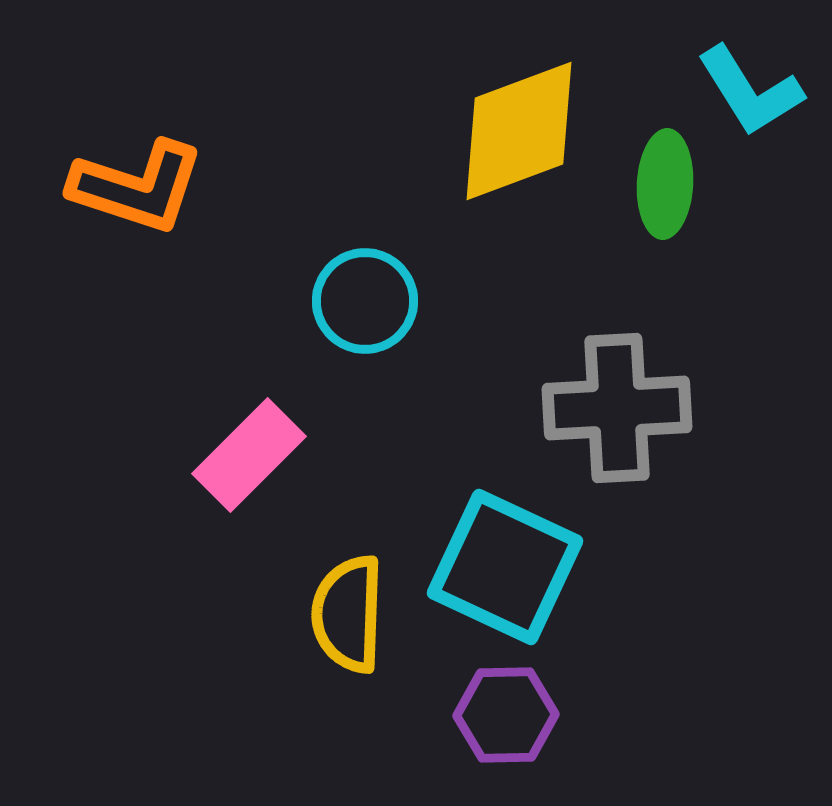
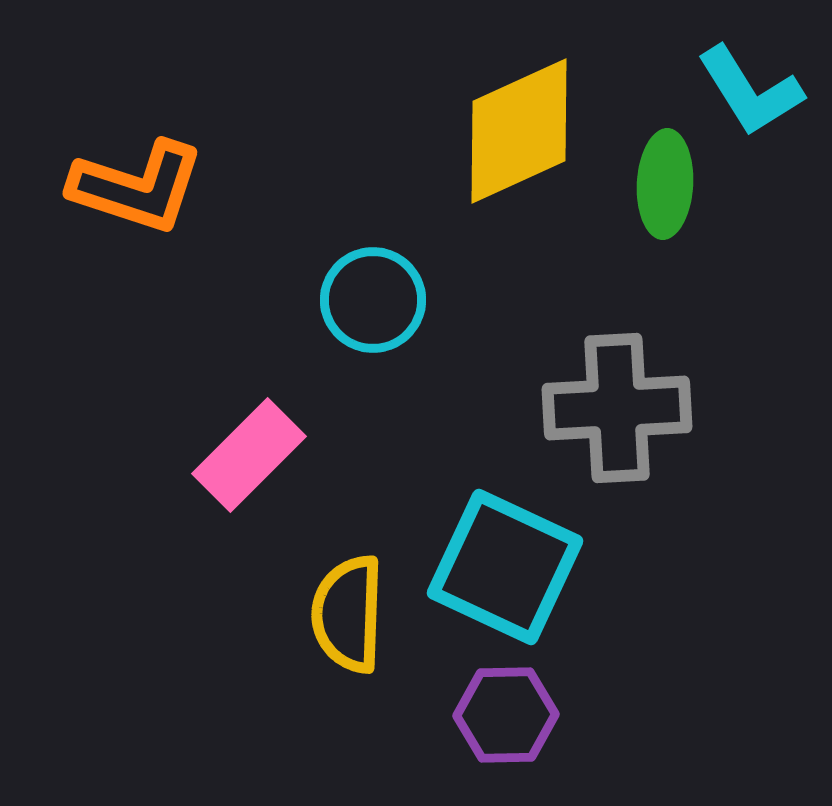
yellow diamond: rotated 4 degrees counterclockwise
cyan circle: moved 8 px right, 1 px up
